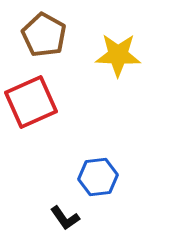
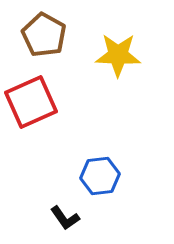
blue hexagon: moved 2 px right, 1 px up
